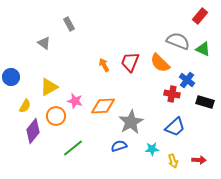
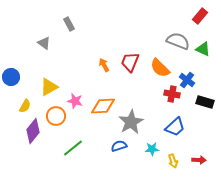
orange semicircle: moved 5 px down
